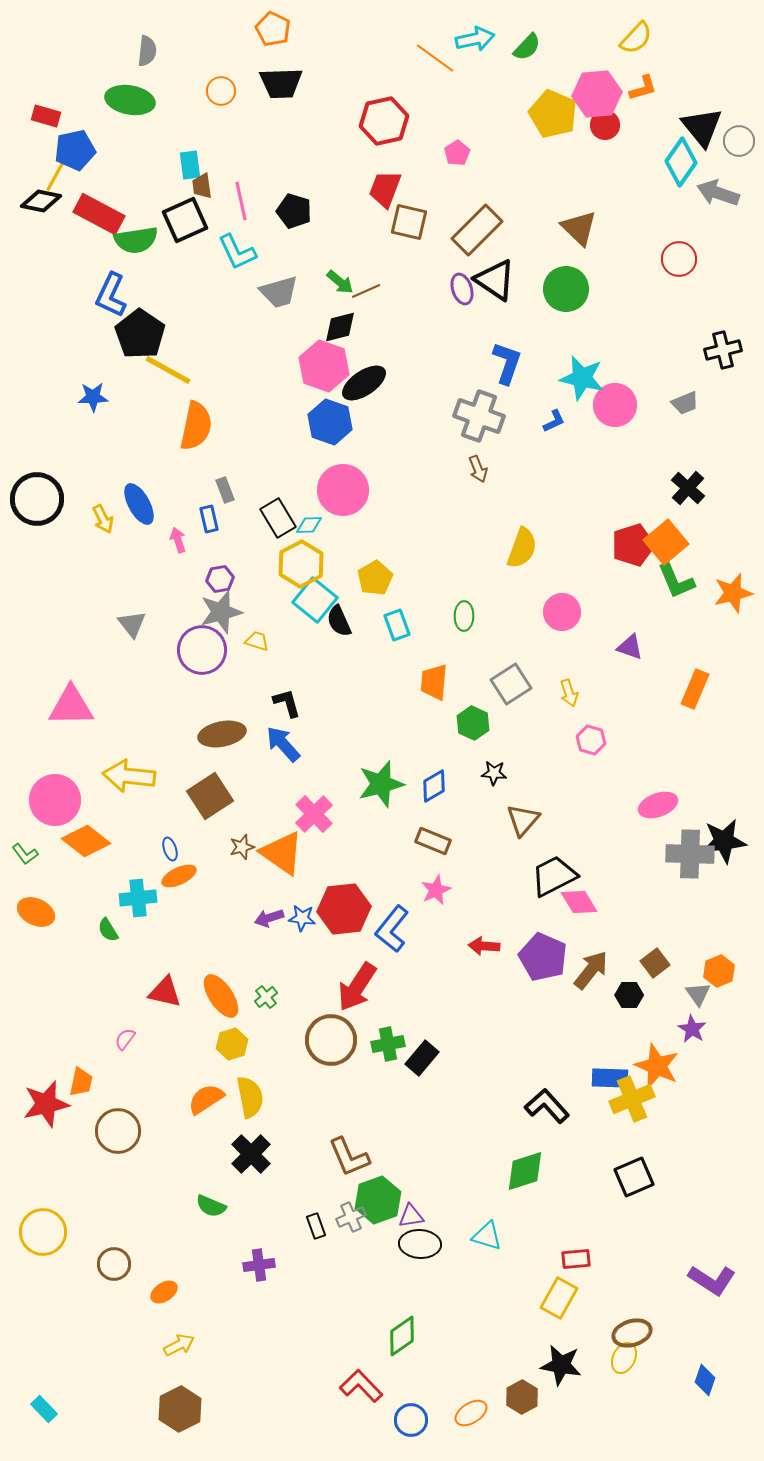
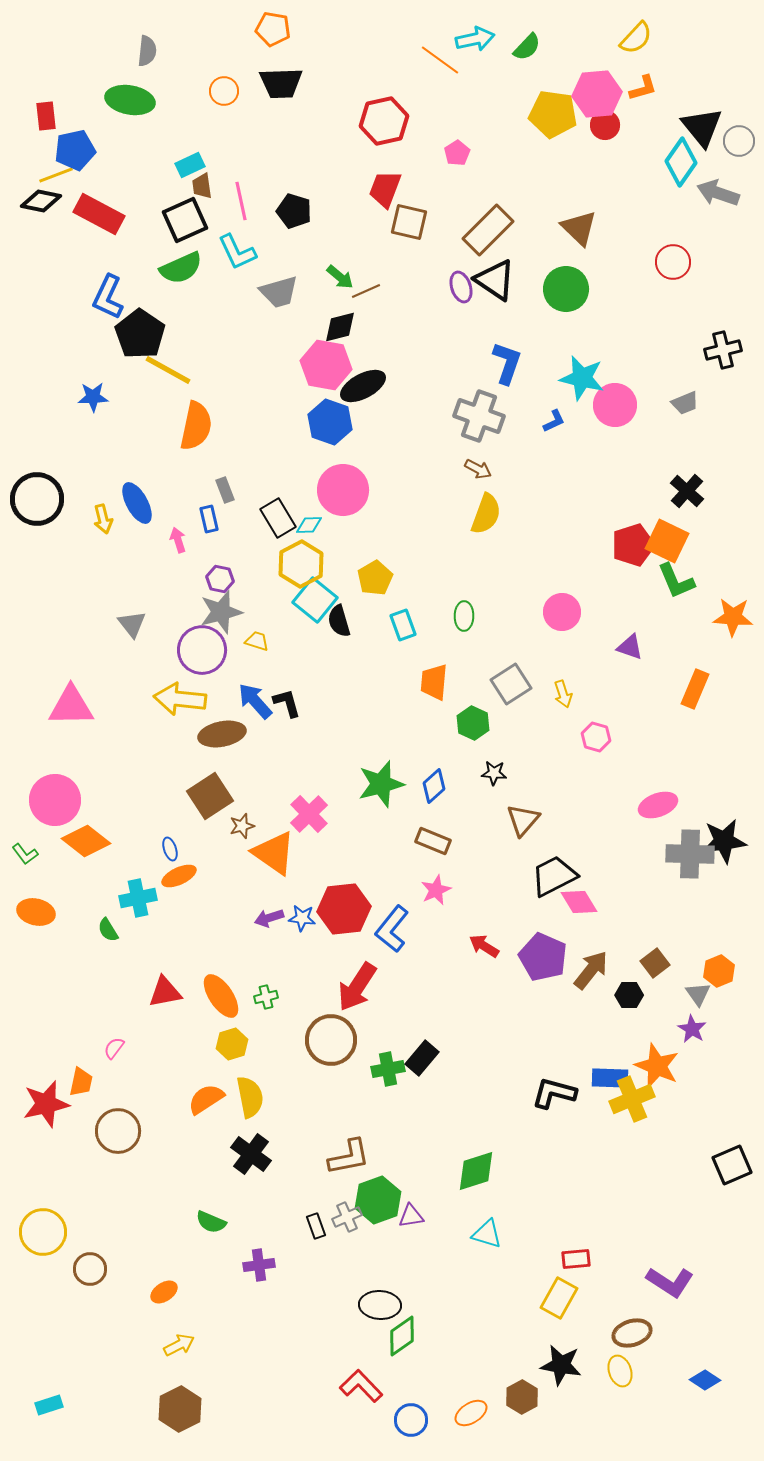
orange pentagon at (273, 29): rotated 16 degrees counterclockwise
orange line at (435, 58): moved 5 px right, 2 px down
orange circle at (221, 91): moved 3 px right
yellow pentagon at (553, 114): rotated 15 degrees counterclockwise
red rectangle at (46, 116): rotated 68 degrees clockwise
cyan rectangle at (190, 165): rotated 72 degrees clockwise
yellow line at (56, 175): rotated 40 degrees clockwise
brown rectangle at (477, 230): moved 11 px right
green semicircle at (136, 240): moved 45 px right, 28 px down; rotated 15 degrees counterclockwise
red circle at (679, 259): moved 6 px left, 3 px down
green arrow at (340, 282): moved 5 px up
purple ellipse at (462, 289): moved 1 px left, 2 px up
blue L-shape at (111, 295): moved 3 px left, 2 px down
pink hexagon at (324, 366): moved 2 px right, 1 px up; rotated 9 degrees counterclockwise
black ellipse at (364, 383): moved 1 px left, 3 px down; rotated 6 degrees clockwise
brown arrow at (478, 469): rotated 40 degrees counterclockwise
black cross at (688, 488): moved 1 px left, 3 px down
blue ellipse at (139, 504): moved 2 px left, 1 px up
yellow arrow at (103, 519): rotated 12 degrees clockwise
orange square at (666, 542): moved 1 px right, 1 px up; rotated 24 degrees counterclockwise
yellow semicircle at (522, 548): moved 36 px left, 34 px up
purple hexagon at (220, 579): rotated 20 degrees clockwise
orange star at (733, 593): moved 24 px down; rotated 18 degrees clockwise
black semicircle at (339, 621): rotated 8 degrees clockwise
cyan rectangle at (397, 625): moved 6 px right
yellow arrow at (569, 693): moved 6 px left, 1 px down
pink hexagon at (591, 740): moved 5 px right, 3 px up
blue arrow at (283, 744): moved 28 px left, 43 px up
yellow arrow at (129, 776): moved 51 px right, 77 px up
blue diamond at (434, 786): rotated 12 degrees counterclockwise
pink cross at (314, 814): moved 5 px left
brown star at (242, 847): moved 21 px up
orange triangle at (282, 853): moved 8 px left
cyan cross at (138, 898): rotated 6 degrees counterclockwise
orange ellipse at (36, 912): rotated 12 degrees counterclockwise
red arrow at (484, 946): rotated 28 degrees clockwise
red triangle at (165, 992): rotated 24 degrees counterclockwise
green cross at (266, 997): rotated 25 degrees clockwise
pink semicircle at (125, 1039): moved 11 px left, 9 px down
green cross at (388, 1044): moved 25 px down
black L-shape at (547, 1106): moved 7 px right, 13 px up; rotated 33 degrees counterclockwise
black cross at (251, 1154): rotated 9 degrees counterclockwise
brown L-shape at (349, 1157): rotated 78 degrees counterclockwise
green diamond at (525, 1171): moved 49 px left
black square at (634, 1177): moved 98 px right, 12 px up
green semicircle at (211, 1206): moved 16 px down
gray cross at (351, 1217): moved 4 px left
cyan triangle at (487, 1236): moved 2 px up
black ellipse at (420, 1244): moved 40 px left, 61 px down
brown circle at (114, 1264): moved 24 px left, 5 px down
purple L-shape at (712, 1280): moved 42 px left, 2 px down
yellow ellipse at (624, 1358): moved 4 px left, 13 px down; rotated 44 degrees counterclockwise
blue diamond at (705, 1380): rotated 76 degrees counterclockwise
cyan rectangle at (44, 1409): moved 5 px right, 4 px up; rotated 64 degrees counterclockwise
